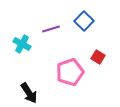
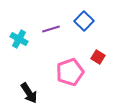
cyan cross: moved 3 px left, 5 px up
